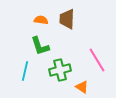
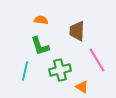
brown trapezoid: moved 10 px right, 12 px down
